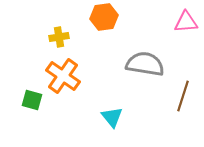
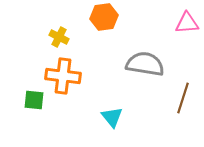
pink triangle: moved 1 px right, 1 px down
yellow cross: rotated 36 degrees clockwise
orange cross: rotated 28 degrees counterclockwise
brown line: moved 2 px down
green square: moved 2 px right; rotated 10 degrees counterclockwise
